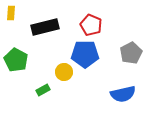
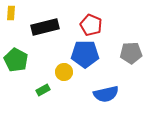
gray pentagon: rotated 25 degrees clockwise
blue semicircle: moved 17 px left
